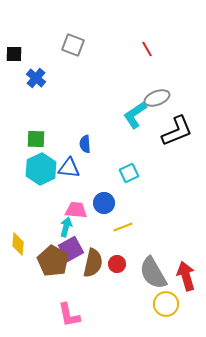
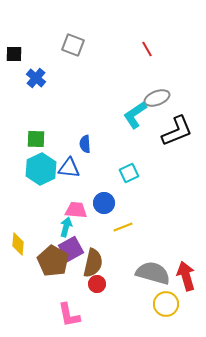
red circle: moved 20 px left, 20 px down
gray semicircle: rotated 136 degrees clockwise
